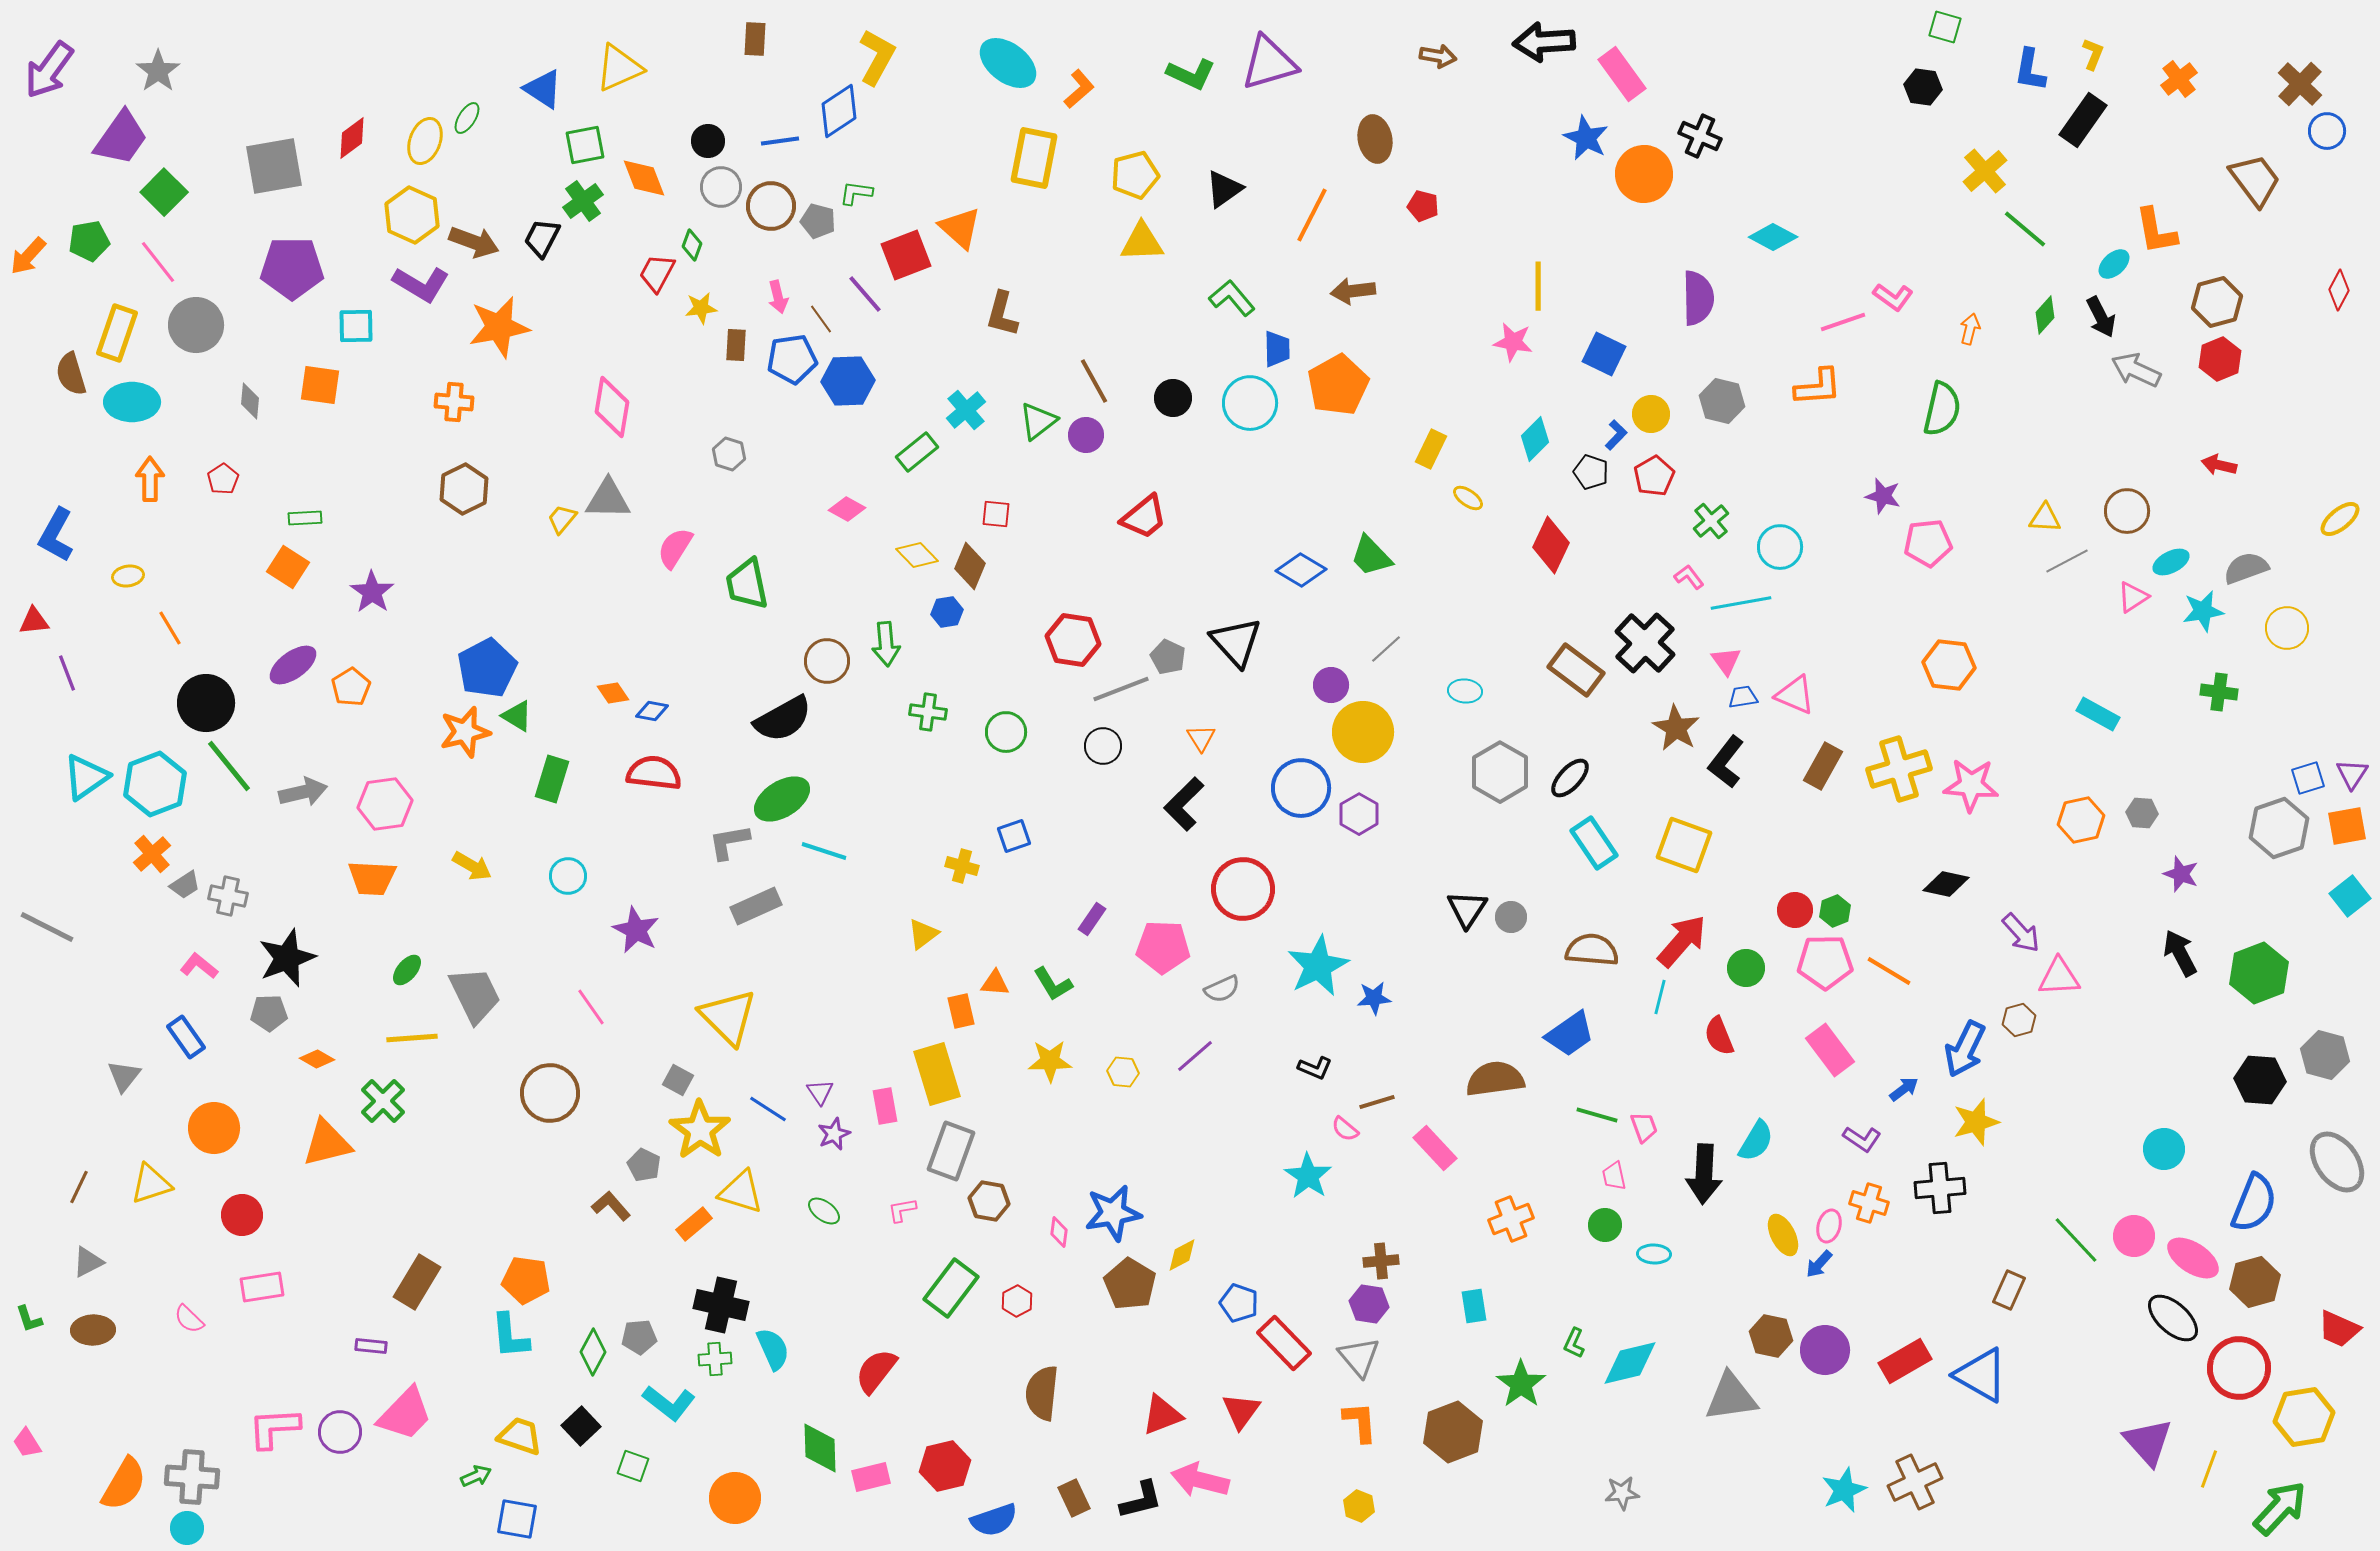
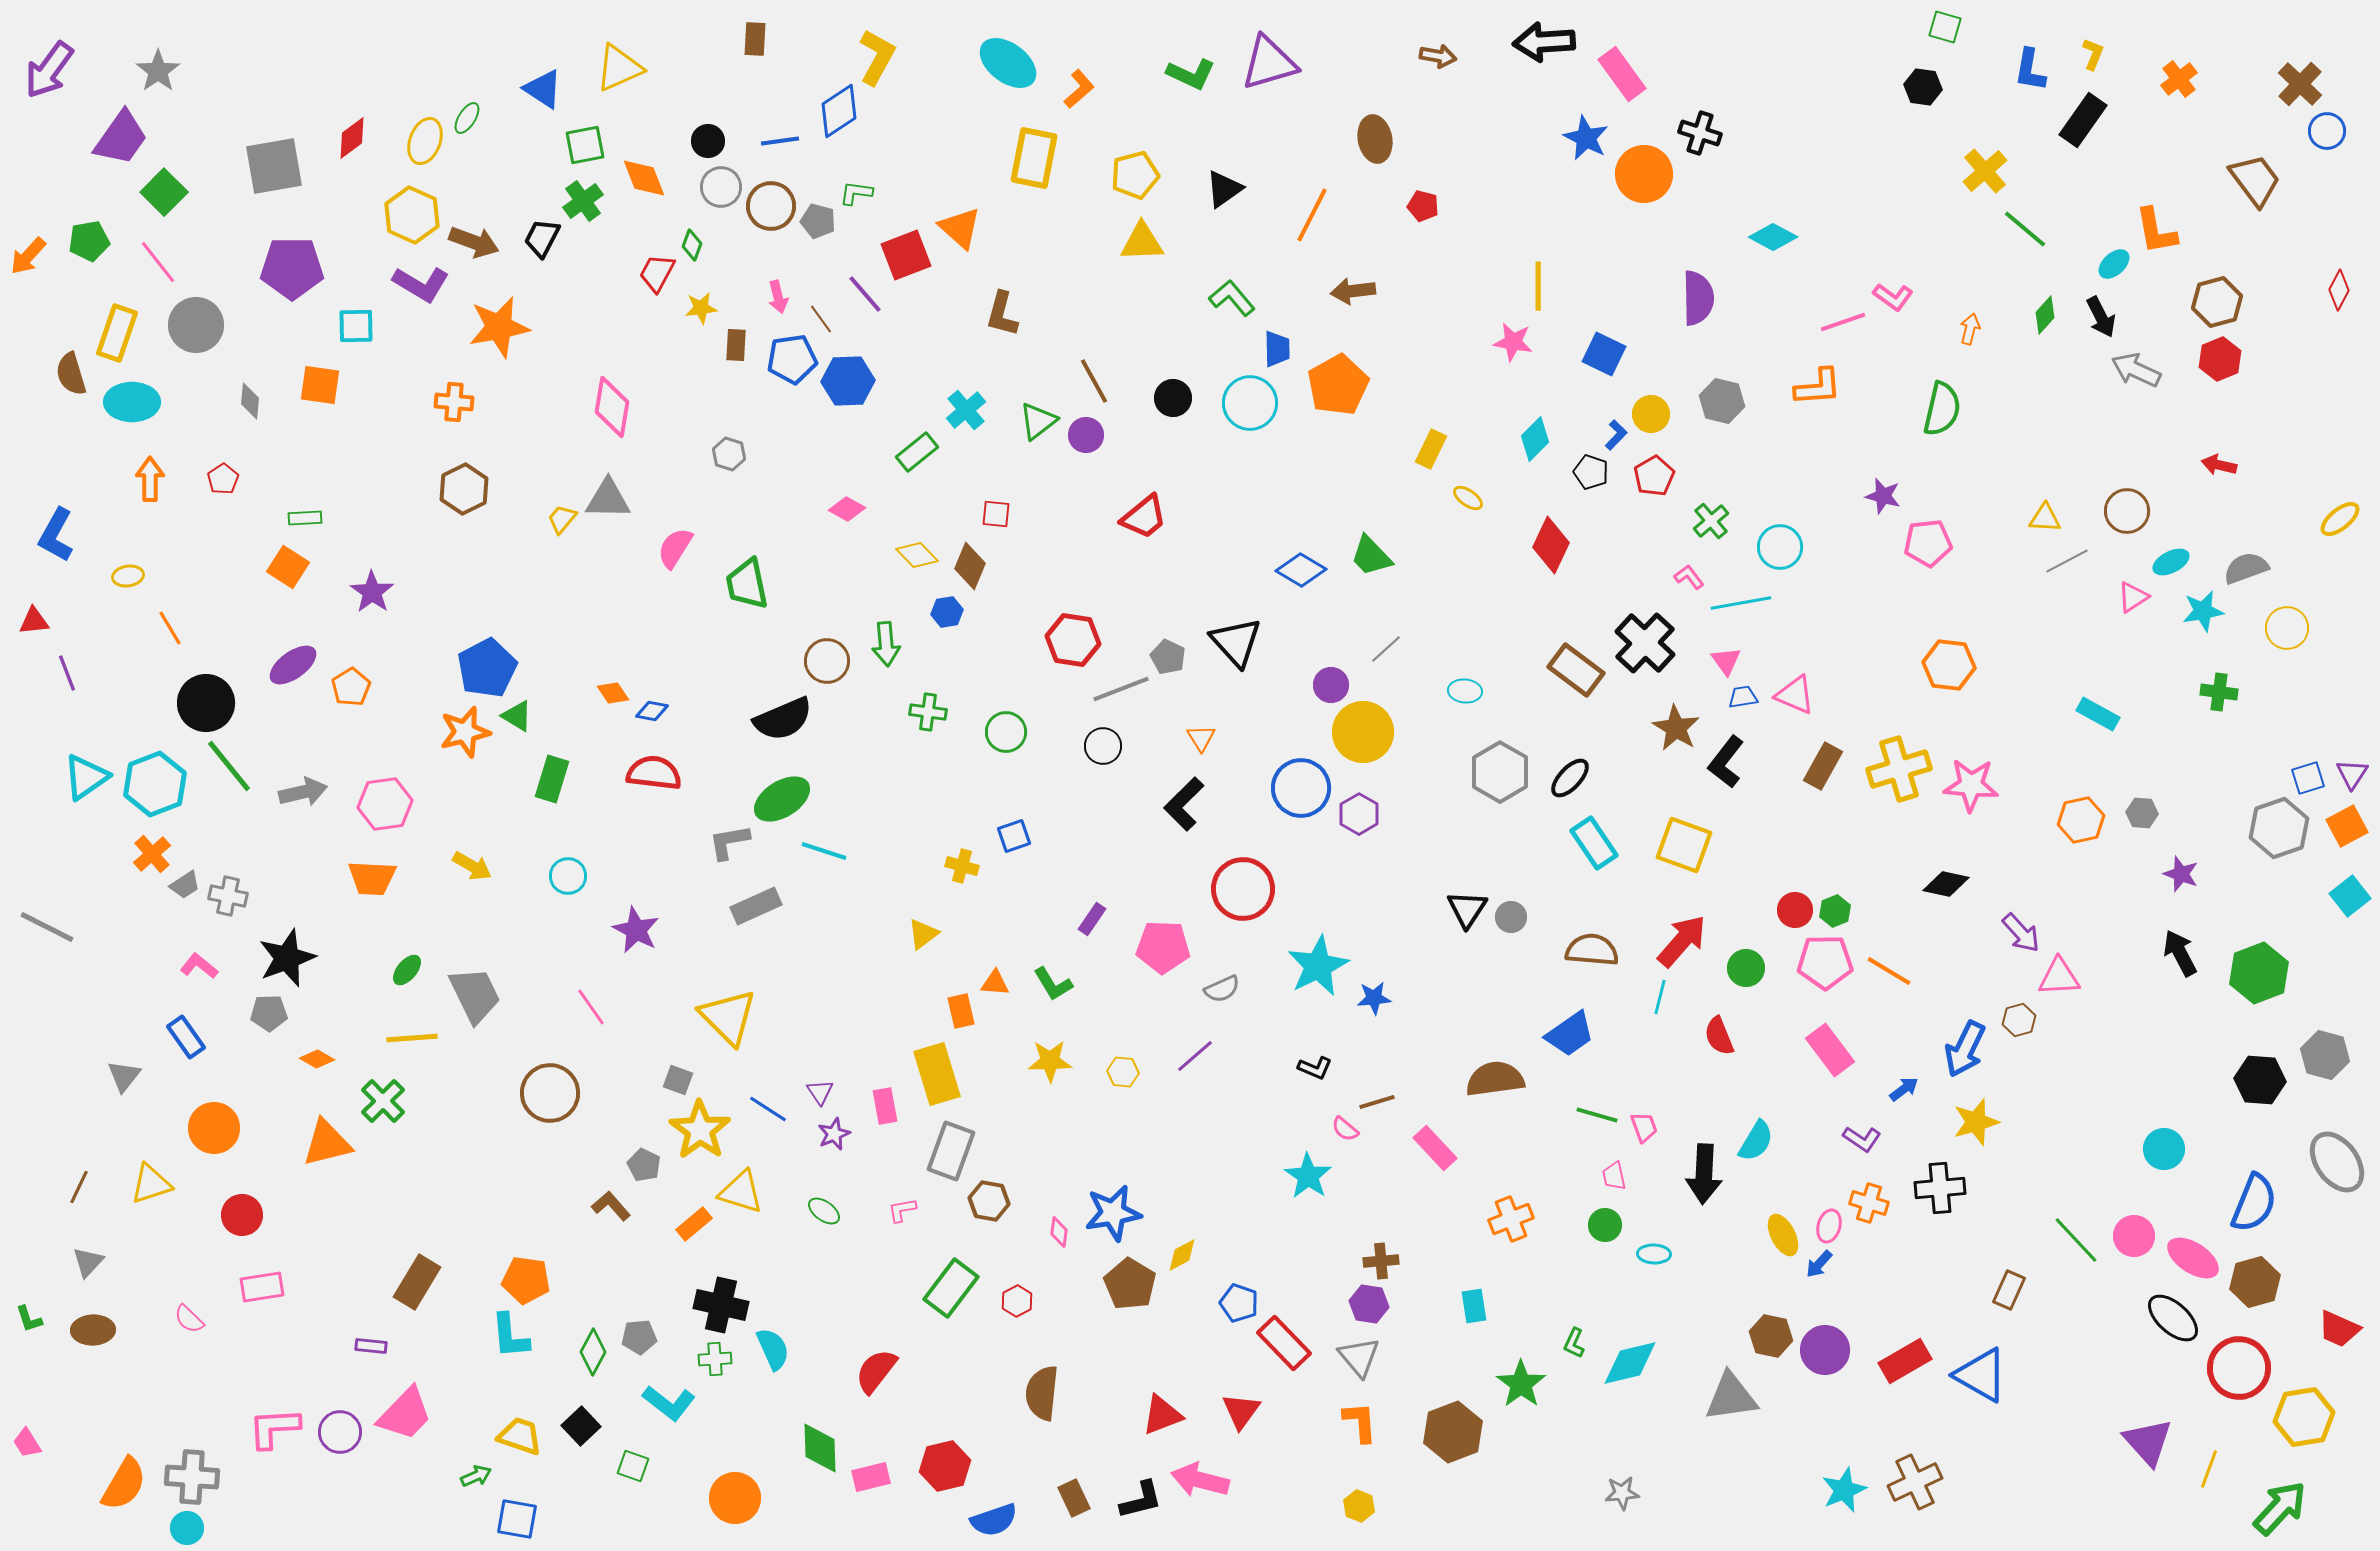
black cross at (1700, 136): moved 3 px up; rotated 6 degrees counterclockwise
black semicircle at (783, 719): rotated 6 degrees clockwise
orange square at (2347, 826): rotated 18 degrees counterclockwise
gray square at (678, 1080): rotated 8 degrees counterclockwise
gray triangle at (88, 1262): rotated 20 degrees counterclockwise
